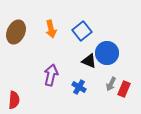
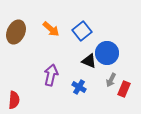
orange arrow: rotated 36 degrees counterclockwise
gray arrow: moved 4 px up
